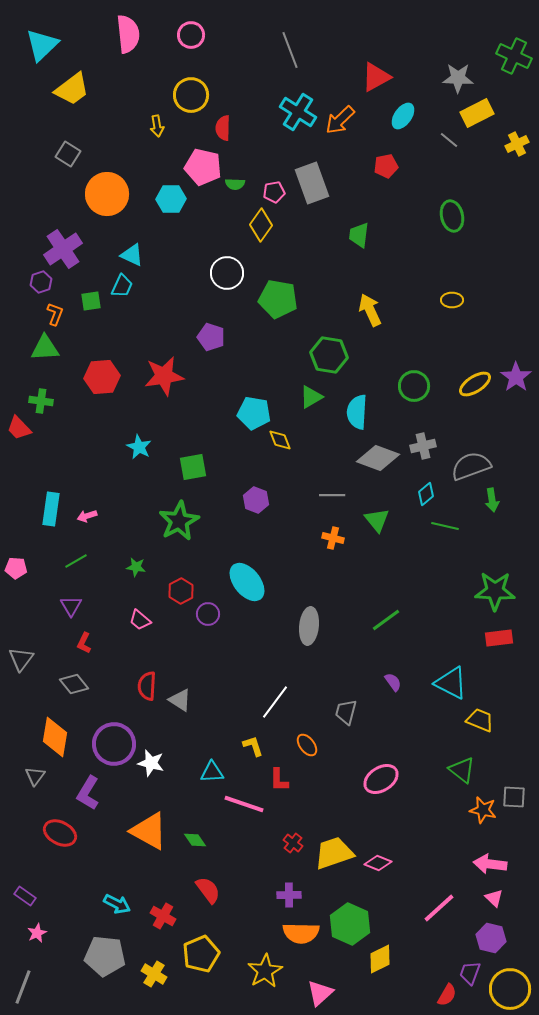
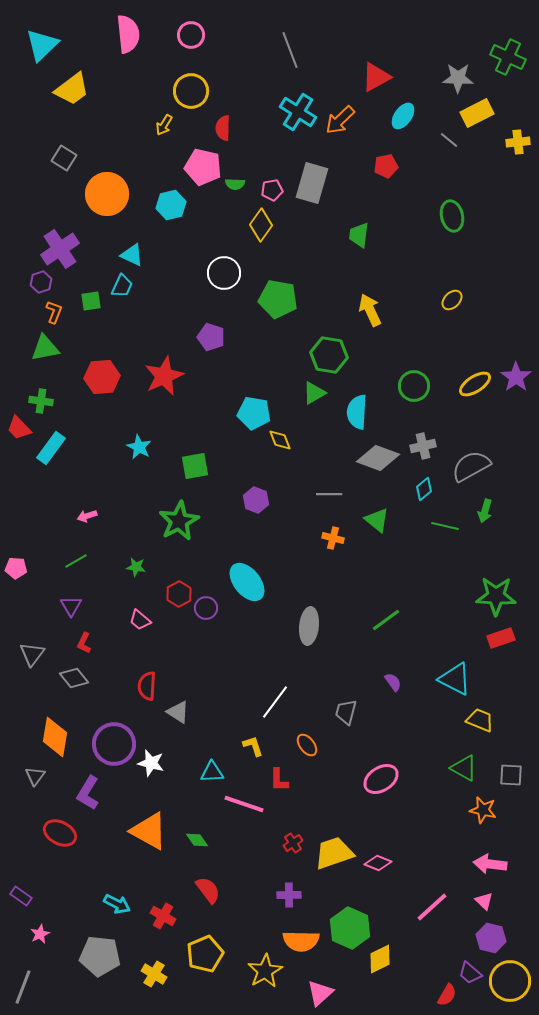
green cross at (514, 56): moved 6 px left, 1 px down
yellow circle at (191, 95): moved 4 px up
yellow arrow at (157, 126): moved 7 px right, 1 px up; rotated 40 degrees clockwise
yellow cross at (517, 144): moved 1 px right, 2 px up; rotated 20 degrees clockwise
gray square at (68, 154): moved 4 px left, 4 px down
gray rectangle at (312, 183): rotated 36 degrees clockwise
pink pentagon at (274, 192): moved 2 px left, 2 px up
cyan hexagon at (171, 199): moved 6 px down; rotated 12 degrees counterclockwise
purple cross at (63, 249): moved 3 px left
white circle at (227, 273): moved 3 px left
yellow ellipse at (452, 300): rotated 45 degrees counterclockwise
orange L-shape at (55, 314): moved 1 px left, 2 px up
green triangle at (45, 348): rotated 8 degrees counterclockwise
red star at (164, 376): rotated 15 degrees counterclockwise
green triangle at (311, 397): moved 3 px right, 4 px up
gray semicircle at (471, 466): rotated 9 degrees counterclockwise
green square at (193, 467): moved 2 px right, 1 px up
cyan diamond at (426, 494): moved 2 px left, 5 px up
gray line at (332, 495): moved 3 px left, 1 px up
green arrow at (492, 500): moved 7 px left, 11 px down; rotated 25 degrees clockwise
cyan rectangle at (51, 509): moved 61 px up; rotated 28 degrees clockwise
green triangle at (377, 520): rotated 12 degrees counterclockwise
red hexagon at (181, 591): moved 2 px left, 3 px down
green star at (495, 591): moved 1 px right, 5 px down
purple circle at (208, 614): moved 2 px left, 6 px up
red rectangle at (499, 638): moved 2 px right; rotated 12 degrees counterclockwise
gray triangle at (21, 659): moved 11 px right, 5 px up
cyan triangle at (451, 683): moved 4 px right, 4 px up
gray diamond at (74, 684): moved 6 px up
gray triangle at (180, 700): moved 2 px left, 12 px down
green triangle at (462, 770): moved 2 px right, 2 px up; rotated 8 degrees counterclockwise
gray square at (514, 797): moved 3 px left, 22 px up
green diamond at (195, 840): moved 2 px right
red cross at (293, 843): rotated 18 degrees clockwise
purple rectangle at (25, 896): moved 4 px left
pink triangle at (494, 898): moved 10 px left, 3 px down
pink line at (439, 908): moved 7 px left, 1 px up
green hexagon at (350, 924): moved 4 px down
pink star at (37, 933): moved 3 px right, 1 px down
orange semicircle at (301, 933): moved 8 px down
yellow pentagon at (201, 954): moved 4 px right
gray pentagon at (105, 956): moved 5 px left
purple trapezoid at (470, 973): rotated 70 degrees counterclockwise
yellow circle at (510, 989): moved 8 px up
